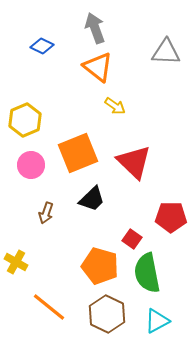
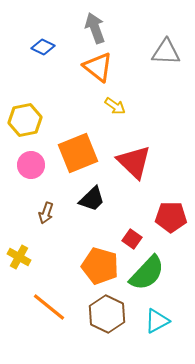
blue diamond: moved 1 px right, 1 px down
yellow hexagon: rotated 12 degrees clockwise
yellow cross: moved 3 px right, 5 px up
green semicircle: rotated 126 degrees counterclockwise
